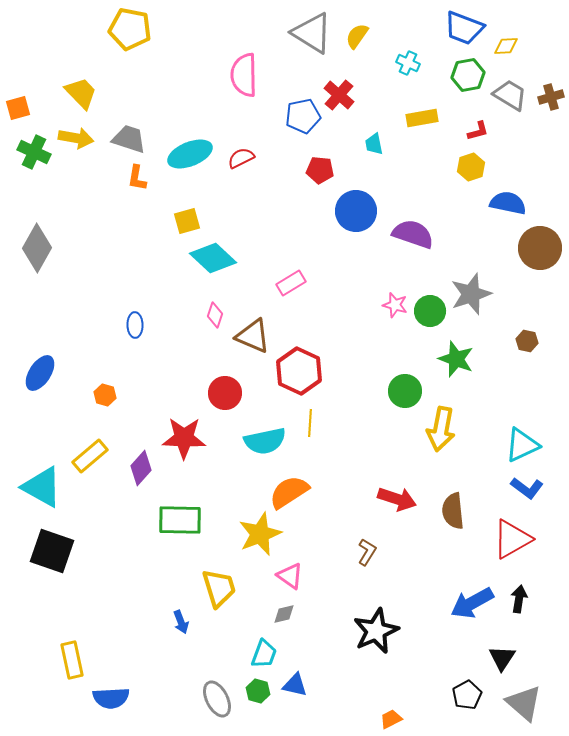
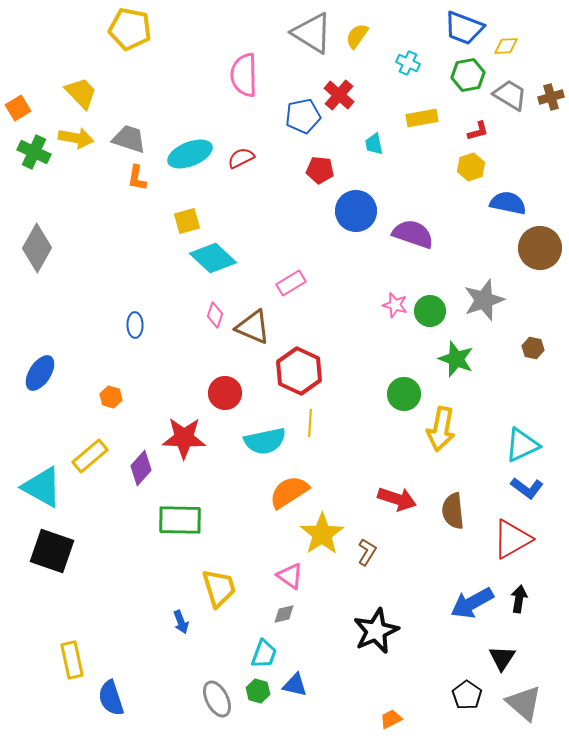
orange square at (18, 108): rotated 15 degrees counterclockwise
gray star at (471, 294): moved 13 px right, 6 px down
brown triangle at (253, 336): moved 9 px up
brown hexagon at (527, 341): moved 6 px right, 7 px down
green circle at (405, 391): moved 1 px left, 3 px down
orange hexagon at (105, 395): moved 6 px right, 2 px down
yellow star at (260, 534): moved 62 px right; rotated 12 degrees counterclockwise
black pentagon at (467, 695): rotated 8 degrees counterclockwise
blue semicircle at (111, 698): rotated 75 degrees clockwise
